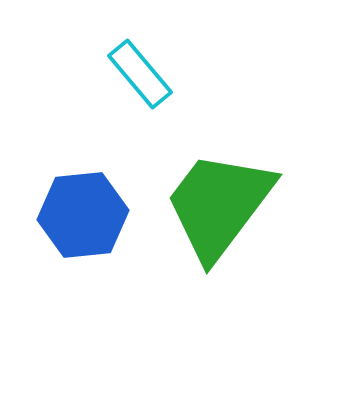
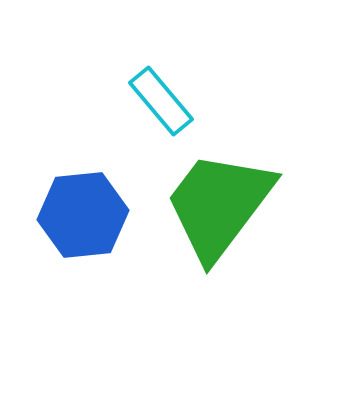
cyan rectangle: moved 21 px right, 27 px down
